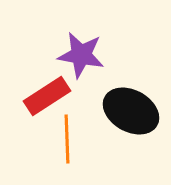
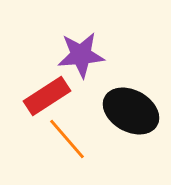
purple star: rotated 15 degrees counterclockwise
orange line: rotated 39 degrees counterclockwise
